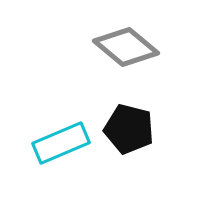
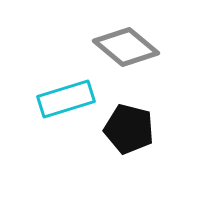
cyan rectangle: moved 5 px right, 44 px up; rotated 6 degrees clockwise
